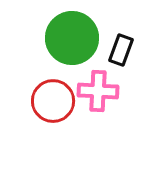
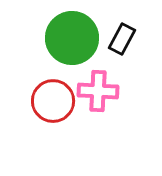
black rectangle: moved 1 px right, 11 px up; rotated 8 degrees clockwise
